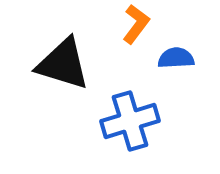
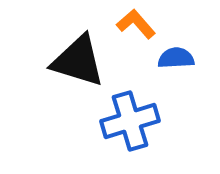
orange L-shape: rotated 78 degrees counterclockwise
black triangle: moved 15 px right, 3 px up
